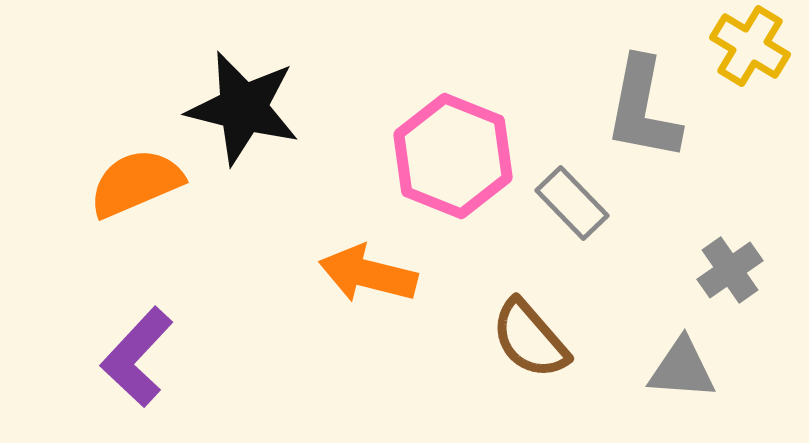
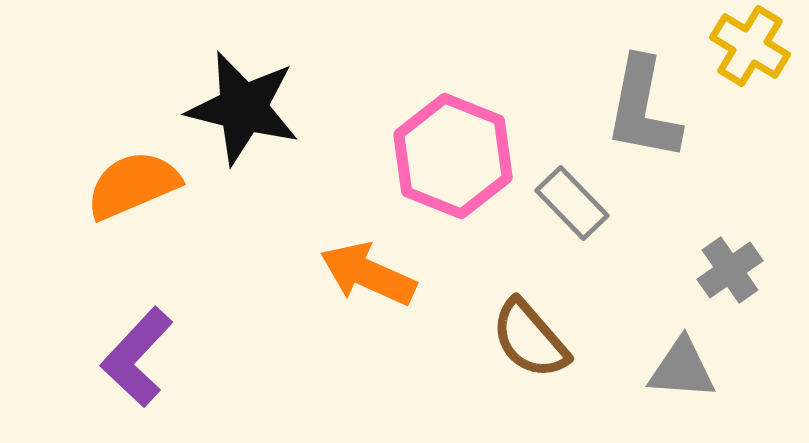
orange semicircle: moved 3 px left, 2 px down
orange arrow: rotated 10 degrees clockwise
